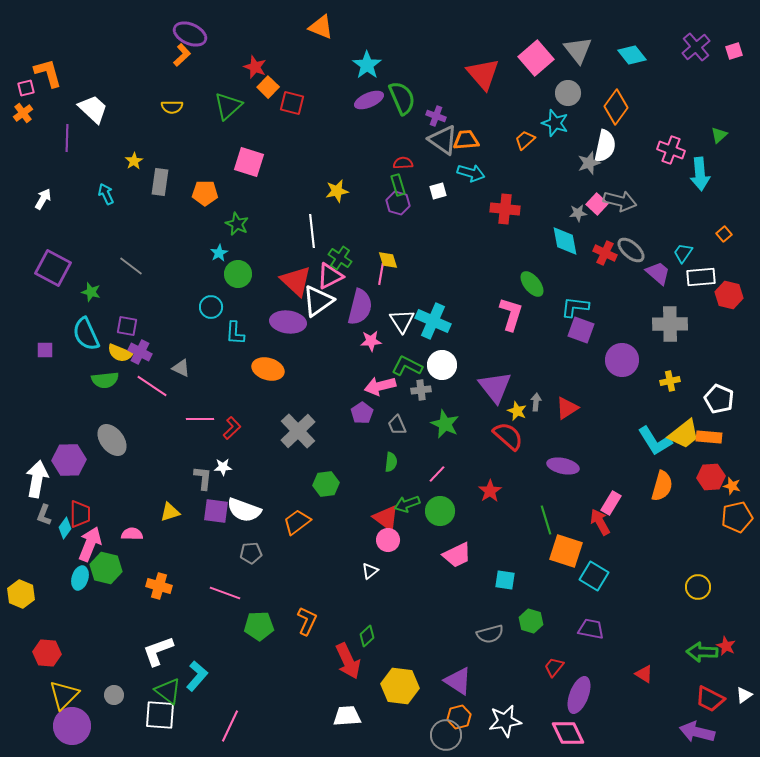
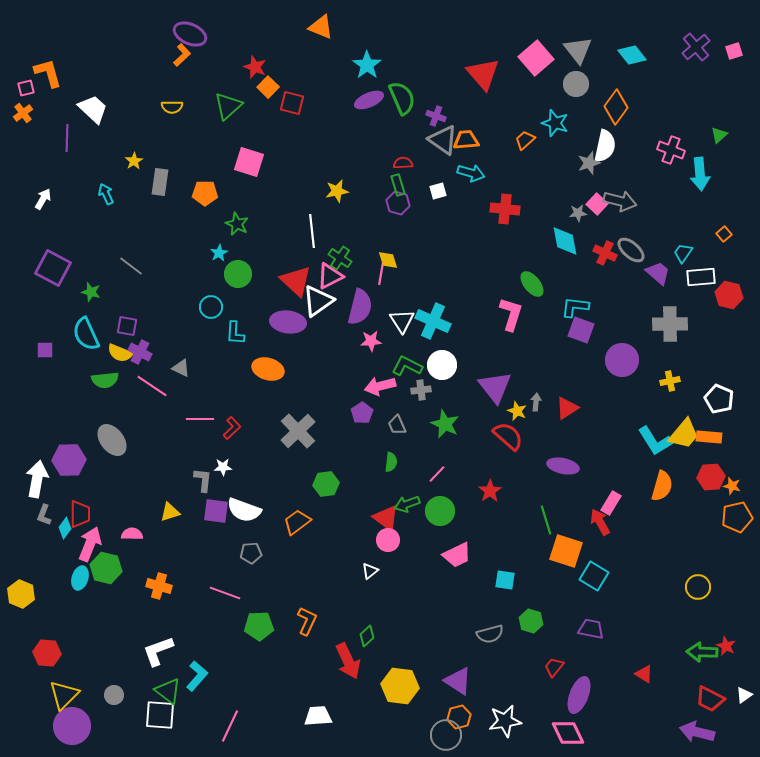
gray circle at (568, 93): moved 8 px right, 9 px up
yellow trapezoid at (684, 434): rotated 12 degrees counterclockwise
gray L-shape at (203, 478): moved 2 px down
white trapezoid at (347, 716): moved 29 px left
